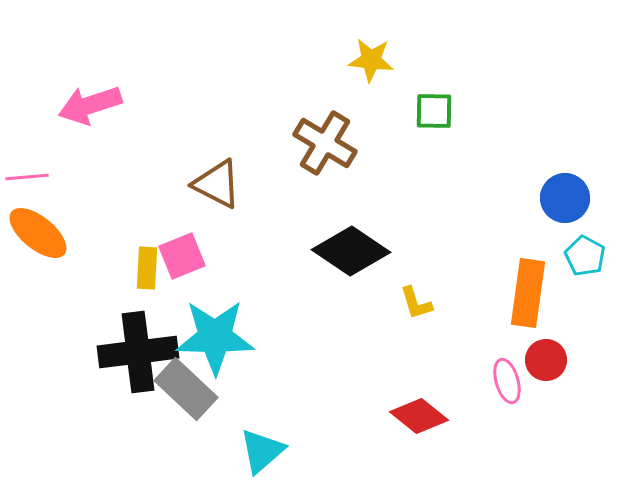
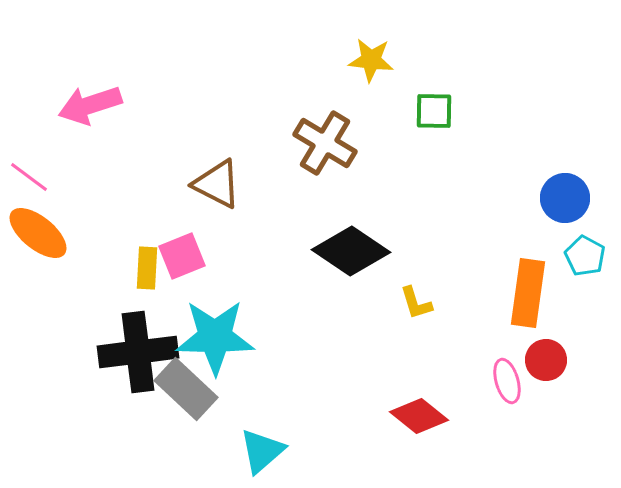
pink line: moved 2 px right; rotated 42 degrees clockwise
